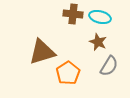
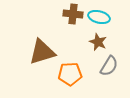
cyan ellipse: moved 1 px left
orange pentagon: moved 2 px right, 1 px down; rotated 30 degrees clockwise
